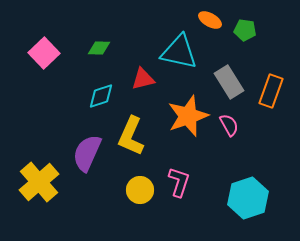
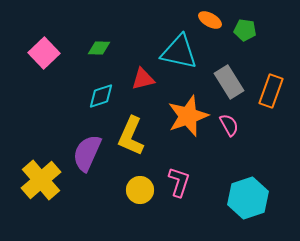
yellow cross: moved 2 px right, 2 px up
